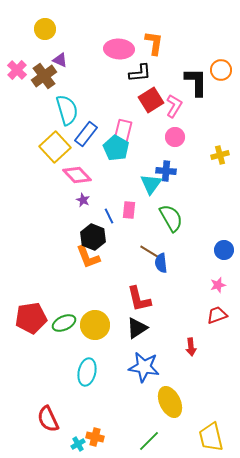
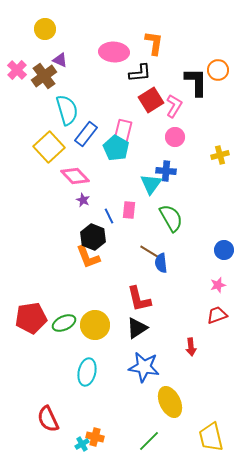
pink ellipse at (119, 49): moved 5 px left, 3 px down
orange circle at (221, 70): moved 3 px left
yellow square at (55, 147): moved 6 px left
pink diamond at (77, 175): moved 2 px left, 1 px down
cyan cross at (78, 444): moved 4 px right
